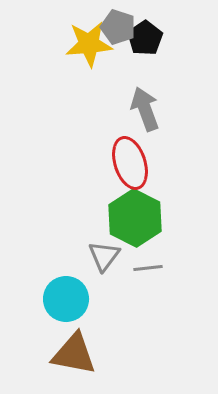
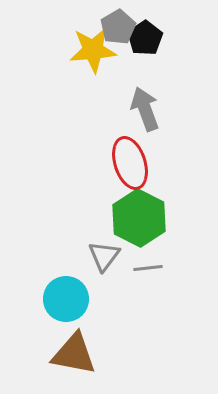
gray pentagon: rotated 24 degrees clockwise
yellow star: moved 4 px right, 6 px down
green hexagon: moved 4 px right
